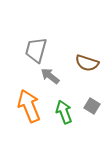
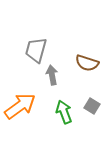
gray arrow: moved 2 px right, 1 px up; rotated 42 degrees clockwise
orange arrow: moved 9 px left; rotated 76 degrees clockwise
